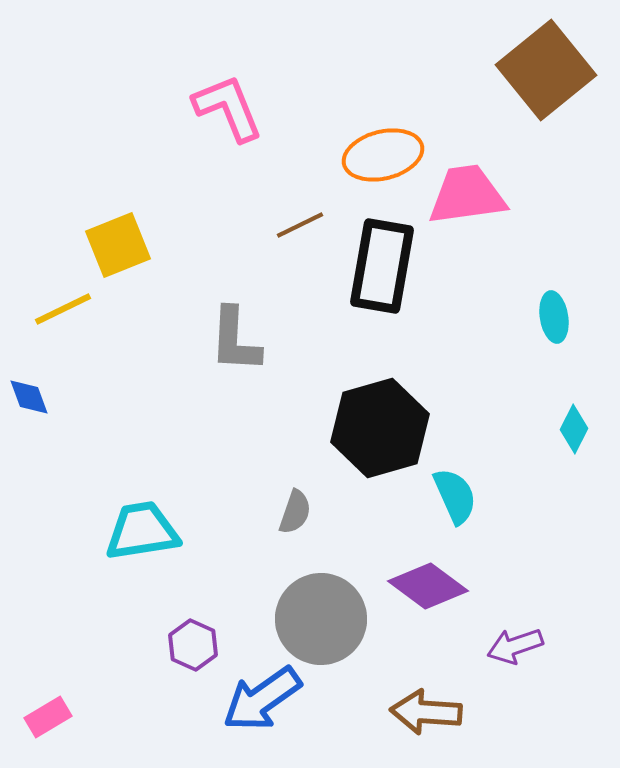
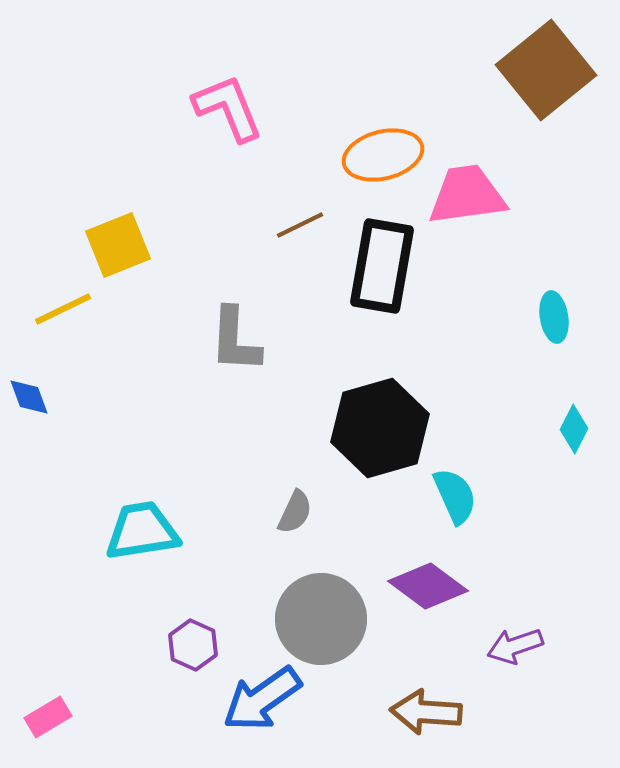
gray semicircle: rotated 6 degrees clockwise
